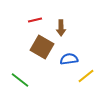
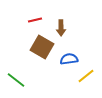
green line: moved 4 px left
